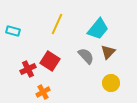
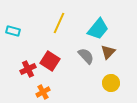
yellow line: moved 2 px right, 1 px up
